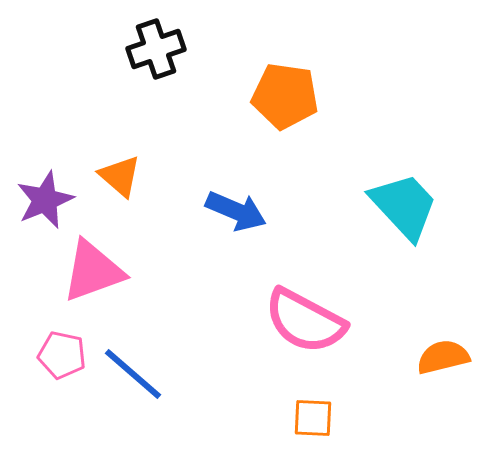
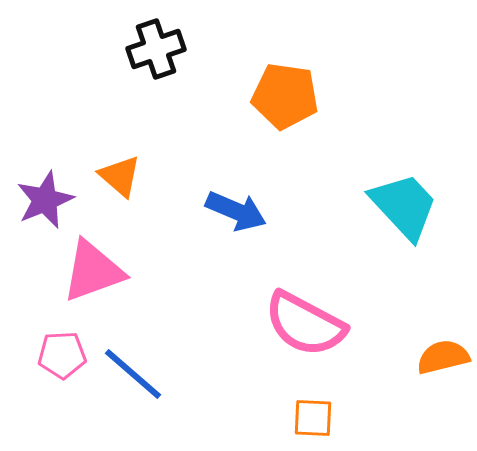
pink semicircle: moved 3 px down
pink pentagon: rotated 15 degrees counterclockwise
